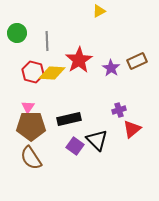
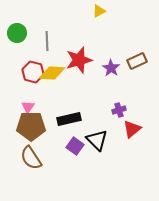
red star: rotated 16 degrees clockwise
